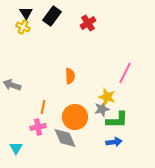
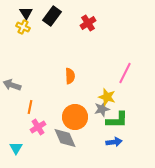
orange line: moved 13 px left
pink cross: rotated 21 degrees counterclockwise
